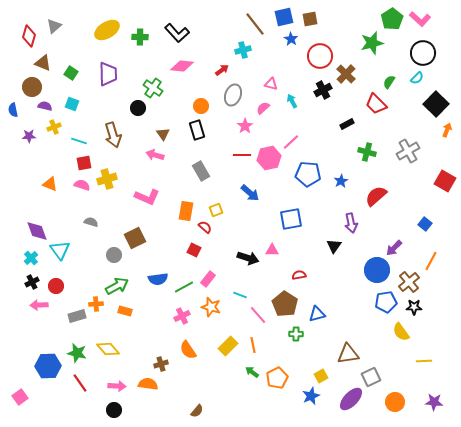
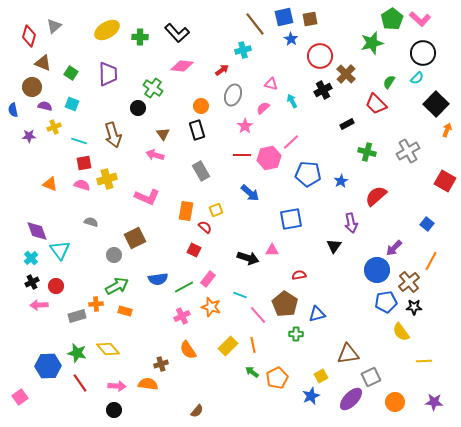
blue square at (425, 224): moved 2 px right
